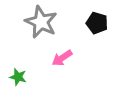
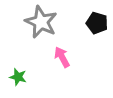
pink arrow: moved 1 px up; rotated 95 degrees clockwise
